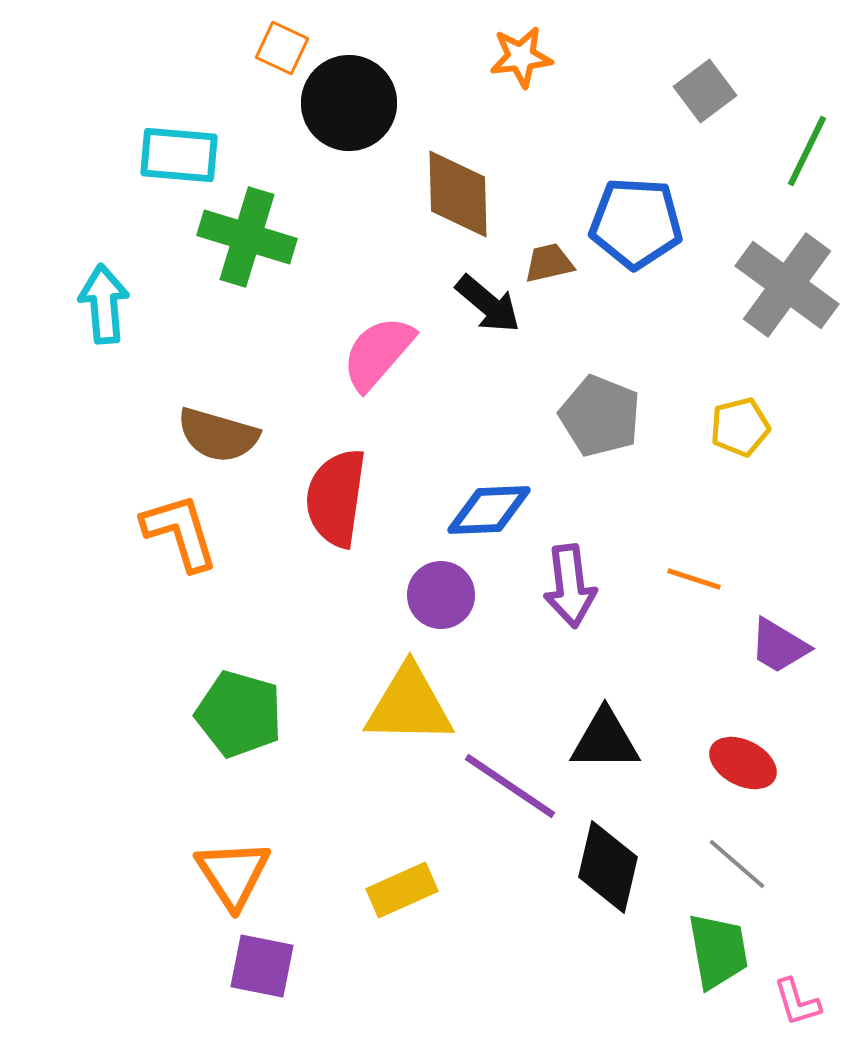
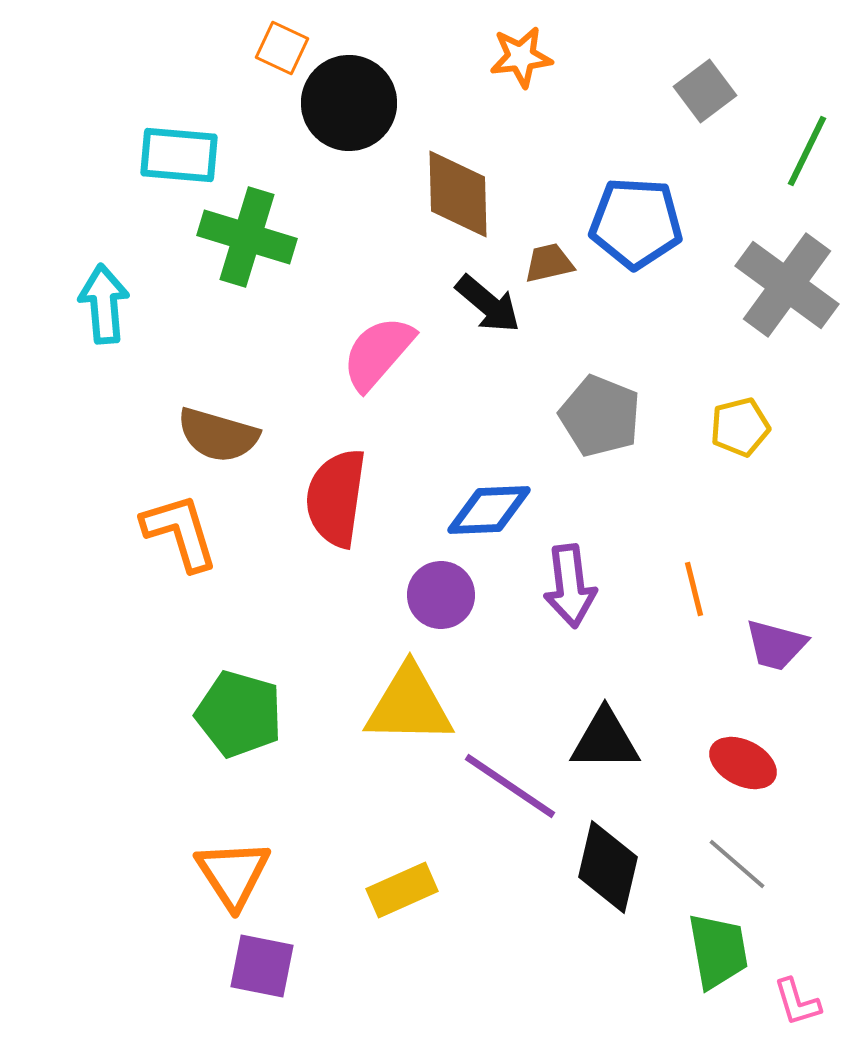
orange line: moved 10 px down; rotated 58 degrees clockwise
purple trapezoid: moved 3 px left, 1 px up; rotated 16 degrees counterclockwise
